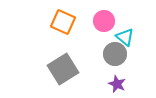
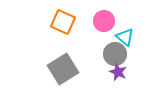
purple star: moved 1 px right, 12 px up
